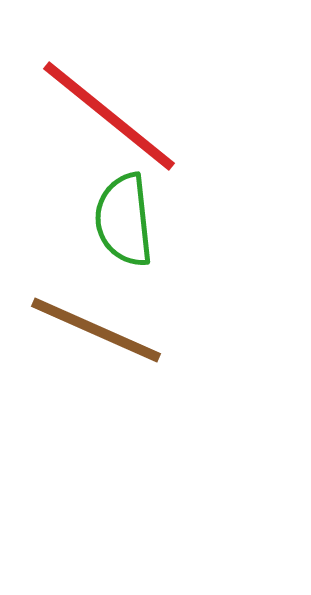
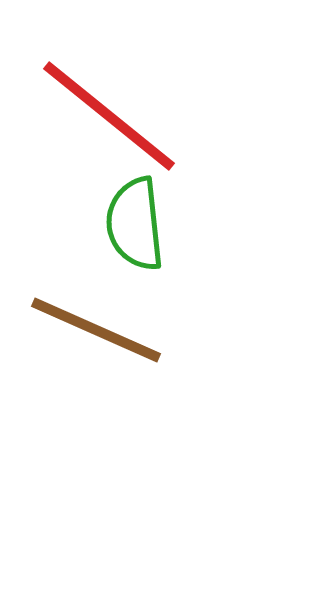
green semicircle: moved 11 px right, 4 px down
